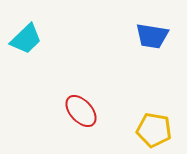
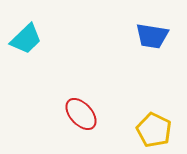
red ellipse: moved 3 px down
yellow pentagon: rotated 16 degrees clockwise
